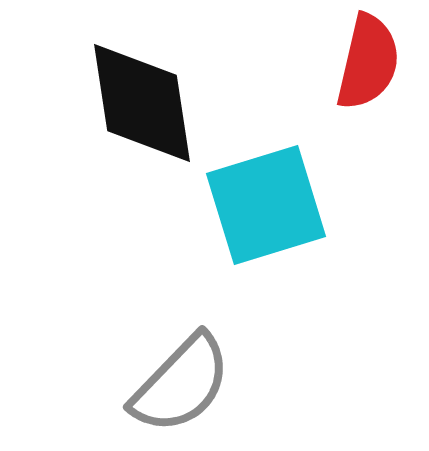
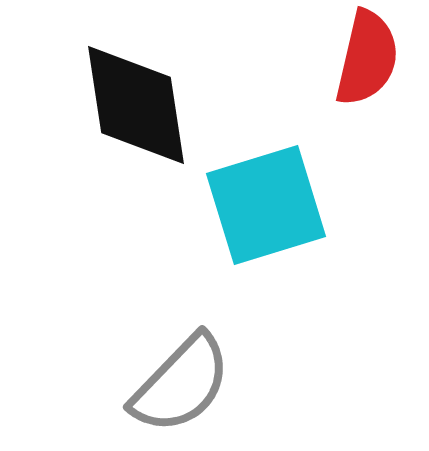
red semicircle: moved 1 px left, 4 px up
black diamond: moved 6 px left, 2 px down
